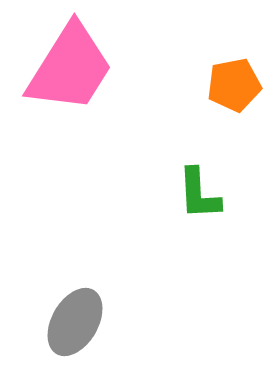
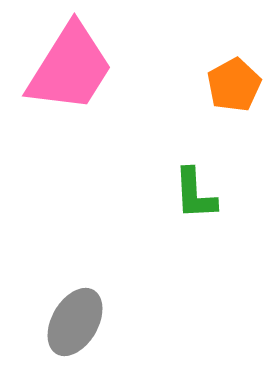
orange pentagon: rotated 18 degrees counterclockwise
green L-shape: moved 4 px left
